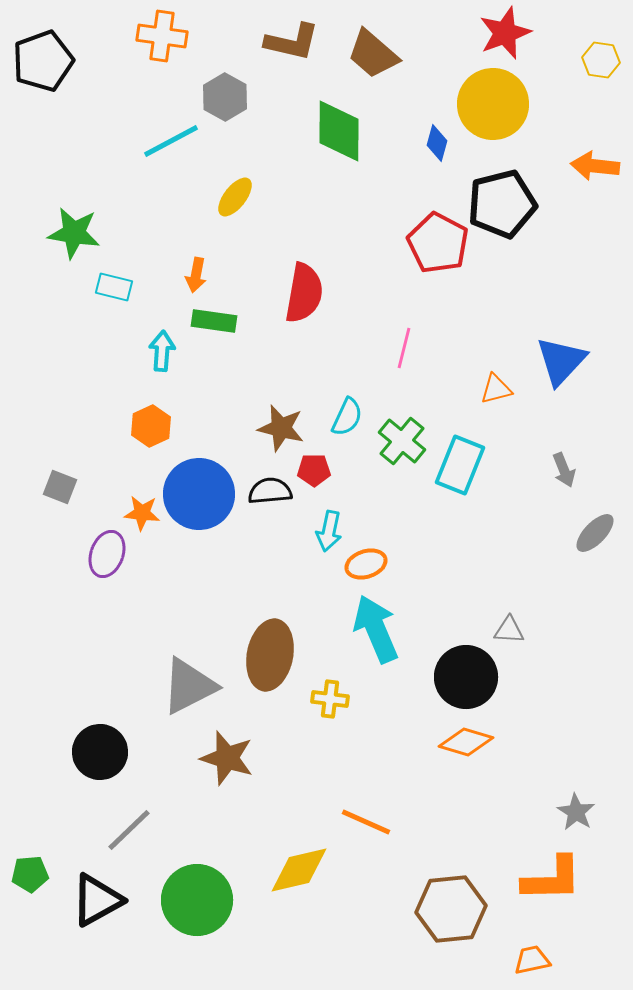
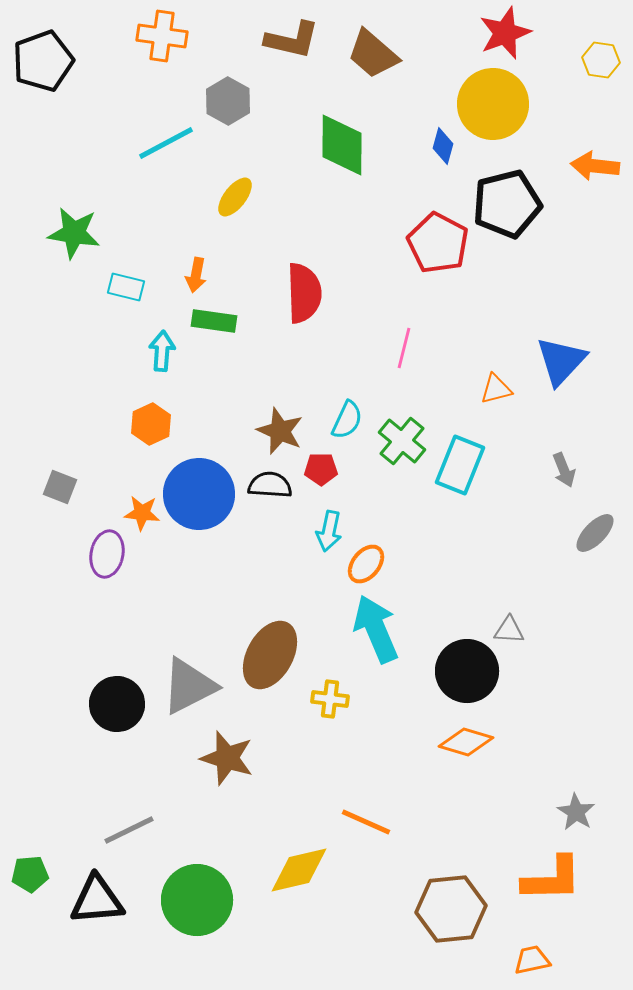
brown L-shape at (292, 42): moved 2 px up
gray hexagon at (225, 97): moved 3 px right, 4 px down
green diamond at (339, 131): moved 3 px right, 14 px down
cyan line at (171, 141): moved 5 px left, 2 px down
blue diamond at (437, 143): moved 6 px right, 3 px down
black pentagon at (502, 204): moved 5 px right
cyan rectangle at (114, 287): moved 12 px right
red semicircle at (304, 293): rotated 12 degrees counterclockwise
cyan semicircle at (347, 417): moved 3 px down
orange hexagon at (151, 426): moved 2 px up
brown star at (281, 428): moved 1 px left, 3 px down; rotated 9 degrees clockwise
red pentagon at (314, 470): moved 7 px right, 1 px up
black semicircle at (270, 491): moved 6 px up; rotated 9 degrees clockwise
purple ellipse at (107, 554): rotated 9 degrees counterclockwise
orange ellipse at (366, 564): rotated 33 degrees counterclockwise
brown ellipse at (270, 655): rotated 18 degrees clockwise
black circle at (466, 677): moved 1 px right, 6 px up
black circle at (100, 752): moved 17 px right, 48 px up
gray line at (129, 830): rotated 18 degrees clockwise
black triangle at (97, 900): rotated 24 degrees clockwise
